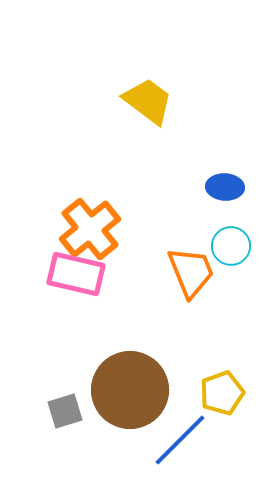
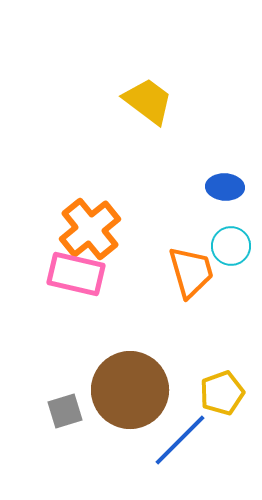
orange trapezoid: rotated 6 degrees clockwise
